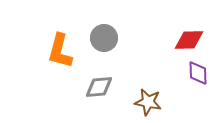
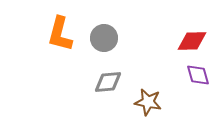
red diamond: moved 3 px right, 1 px down
orange L-shape: moved 17 px up
purple diamond: moved 2 px down; rotated 15 degrees counterclockwise
gray diamond: moved 9 px right, 5 px up
